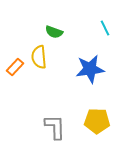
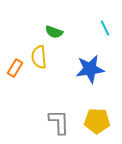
orange rectangle: moved 1 px down; rotated 12 degrees counterclockwise
gray L-shape: moved 4 px right, 5 px up
